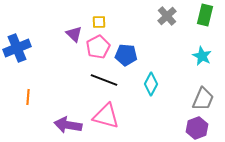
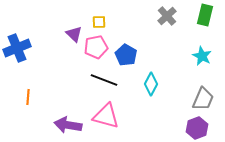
pink pentagon: moved 2 px left; rotated 15 degrees clockwise
blue pentagon: rotated 25 degrees clockwise
